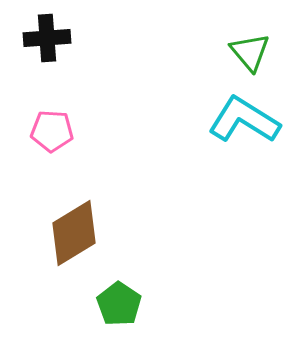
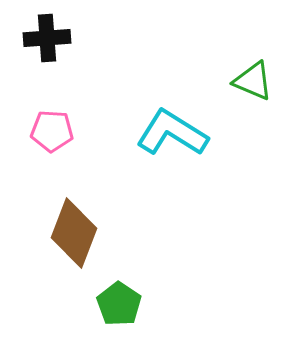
green triangle: moved 3 px right, 29 px down; rotated 27 degrees counterclockwise
cyan L-shape: moved 72 px left, 13 px down
brown diamond: rotated 38 degrees counterclockwise
